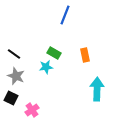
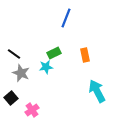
blue line: moved 1 px right, 3 px down
green rectangle: rotated 56 degrees counterclockwise
gray star: moved 5 px right, 3 px up
cyan arrow: moved 2 px down; rotated 30 degrees counterclockwise
black square: rotated 24 degrees clockwise
